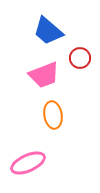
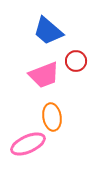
red circle: moved 4 px left, 3 px down
orange ellipse: moved 1 px left, 2 px down
pink ellipse: moved 19 px up
